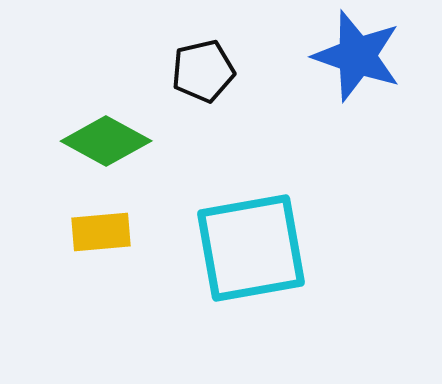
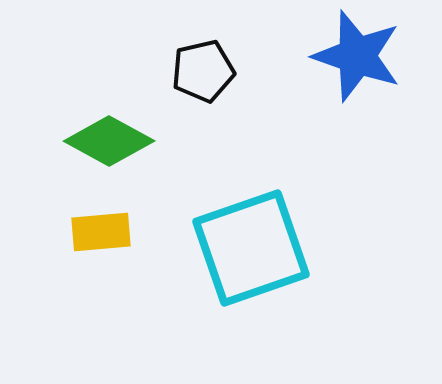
green diamond: moved 3 px right
cyan square: rotated 9 degrees counterclockwise
